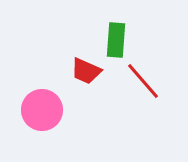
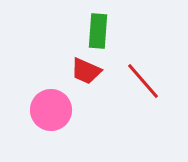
green rectangle: moved 18 px left, 9 px up
pink circle: moved 9 px right
